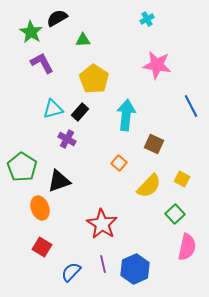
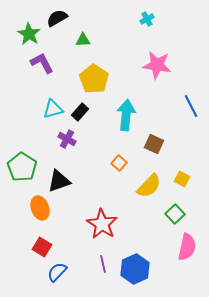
green star: moved 2 px left, 2 px down
blue semicircle: moved 14 px left
